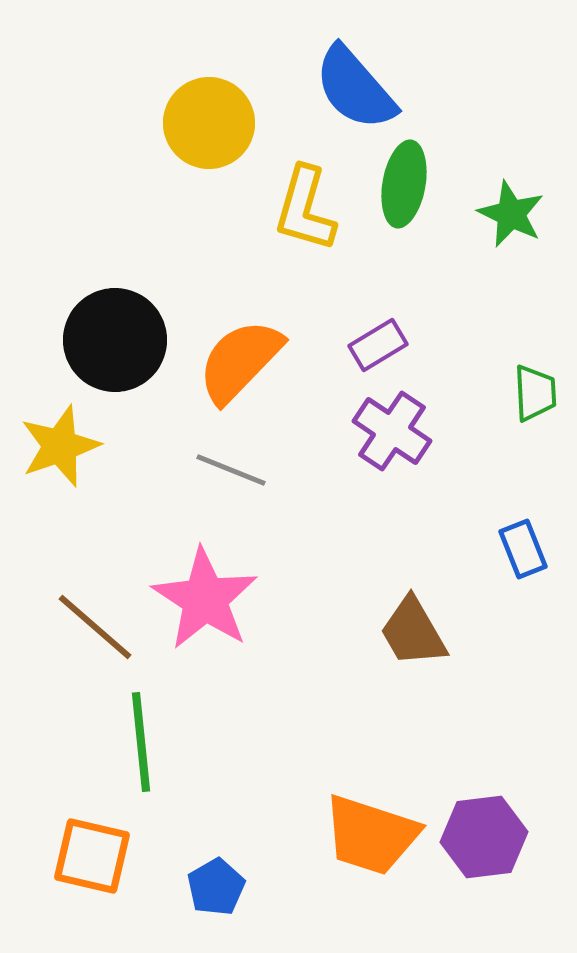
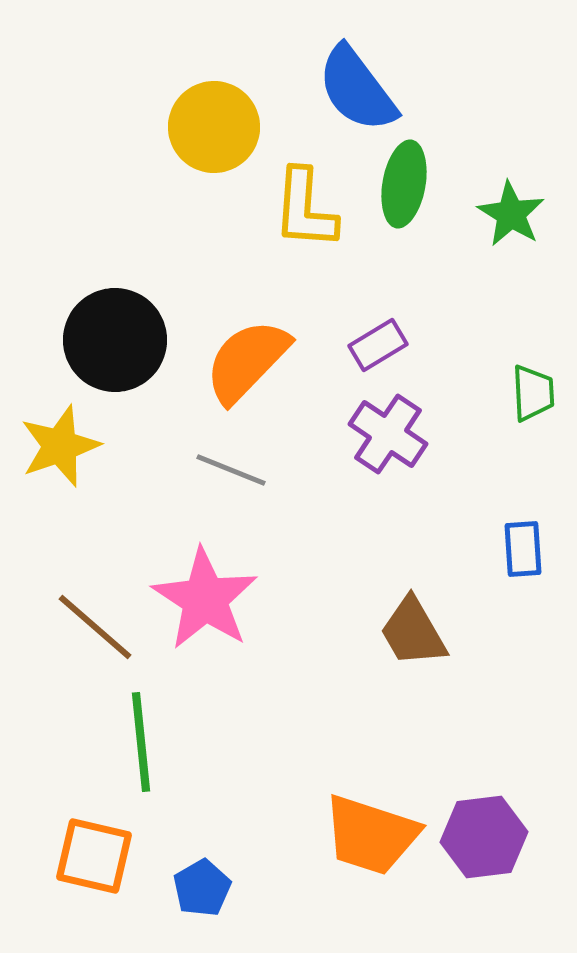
blue semicircle: moved 2 px right, 1 px down; rotated 4 degrees clockwise
yellow circle: moved 5 px right, 4 px down
yellow L-shape: rotated 12 degrees counterclockwise
green star: rotated 6 degrees clockwise
orange semicircle: moved 7 px right
green trapezoid: moved 2 px left
purple cross: moved 4 px left, 3 px down
blue rectangle: rotated 18 degrees clockwise
orange square: moved 2 px right
blue pentagon: moved 14 px left, 1 px down
